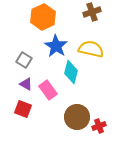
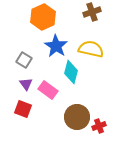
purple triangle: rotated 24 degrees clockwise
pink rectangle: rotated 18 degrees counterclockwise
